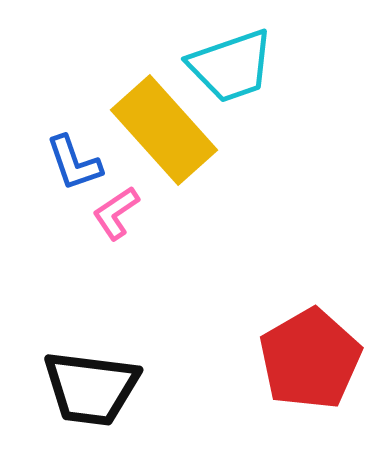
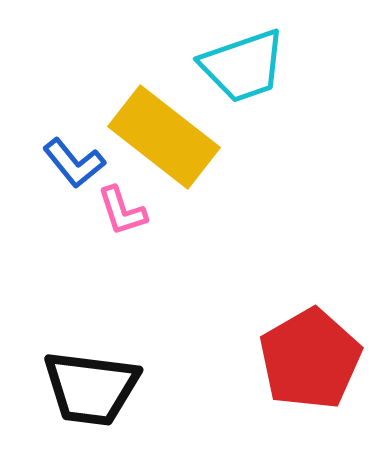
cyan trapezoid: moved 12 px right
yellow rectangle: moved 7 px down; rotated 10 degrees counterclockwise
blue L-shape: rotated 20 degrees counterclockwise
pink L-shape: moved 6 px right, 2 px up; rotated 74 degrees counterclockwise
